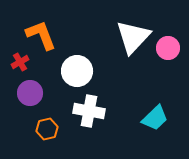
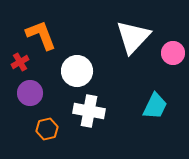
pink circle: moved 5 px right, 5 px down
cyan trapezoid: moved 12 px up; rotated 20 degrees counterclockwise
